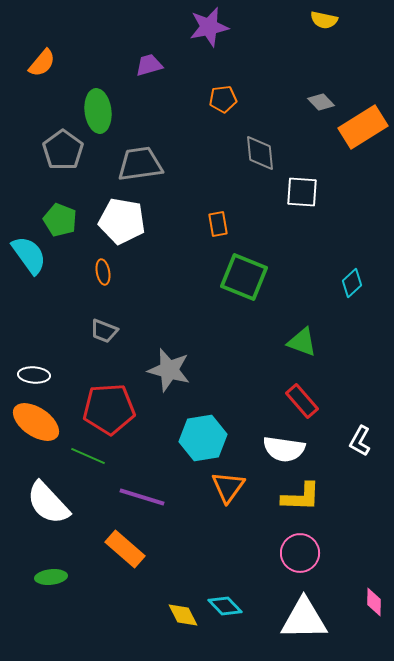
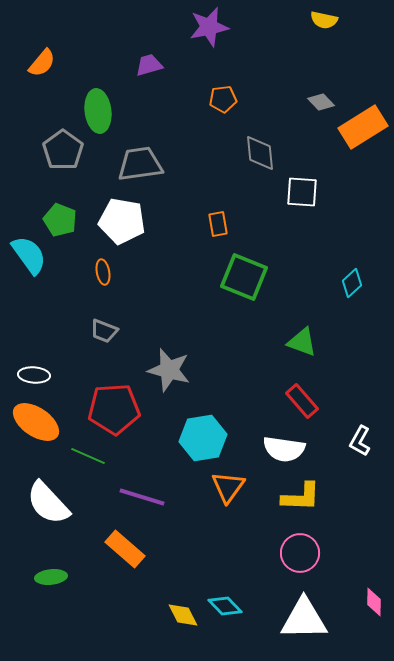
red pentagon at (109, 409): moved 5 px right
